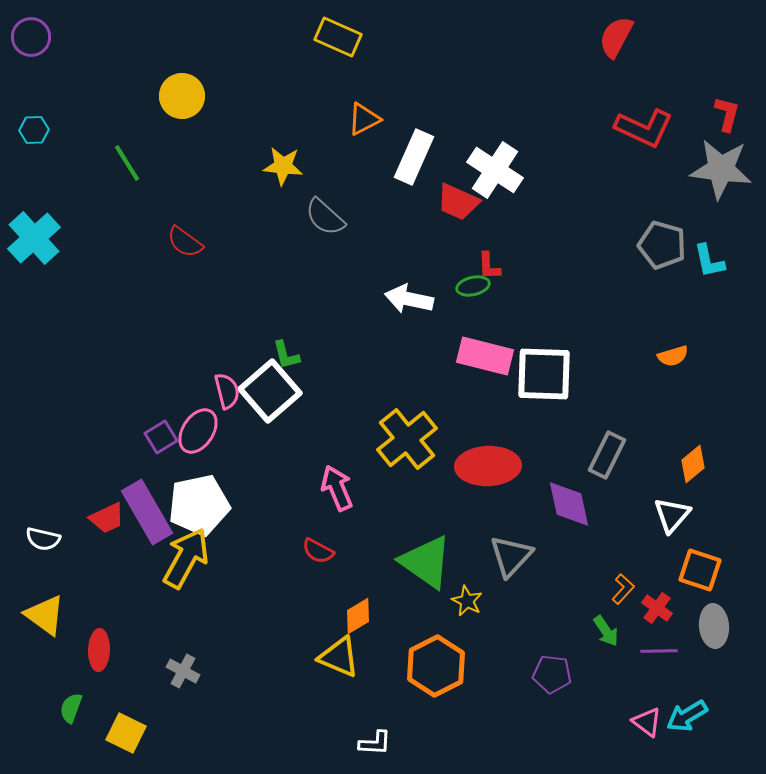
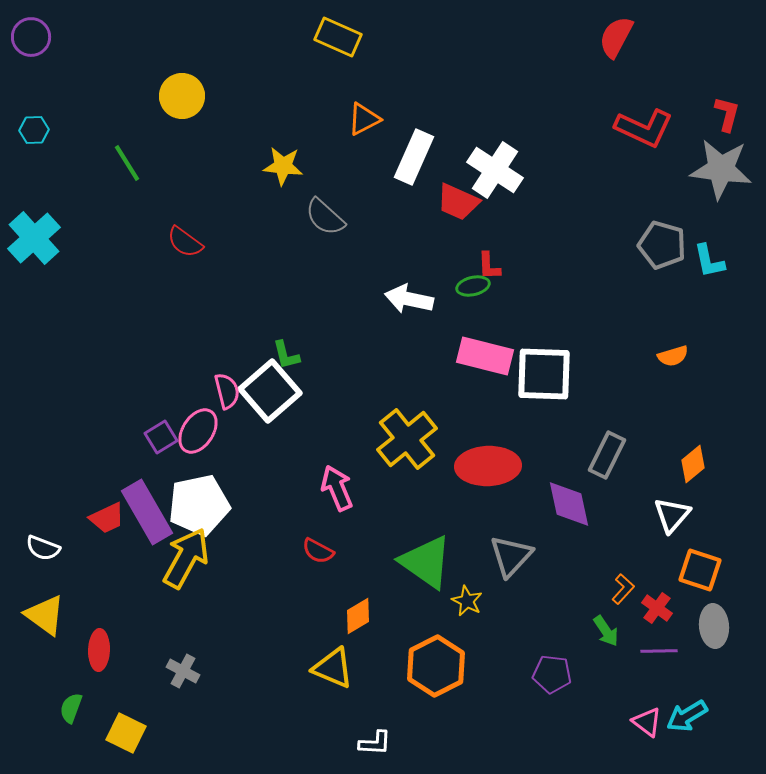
white semicircle at (43, 539): moved 9 px down; rotated 8 degrees clockwise
yellow triangle at (339, 657): moved 6 px left, 11 px down
